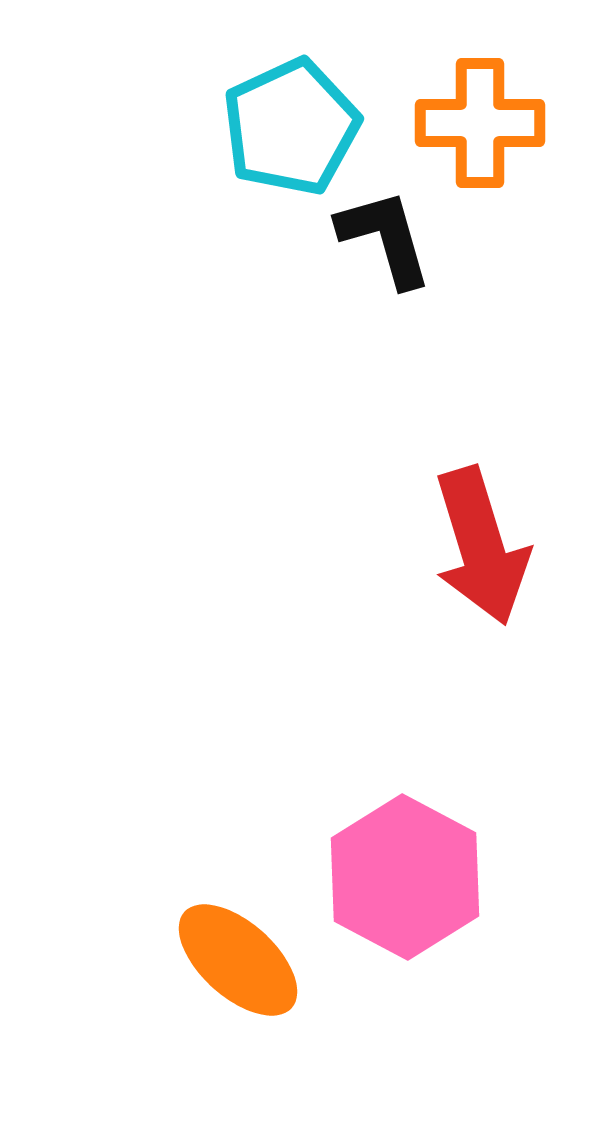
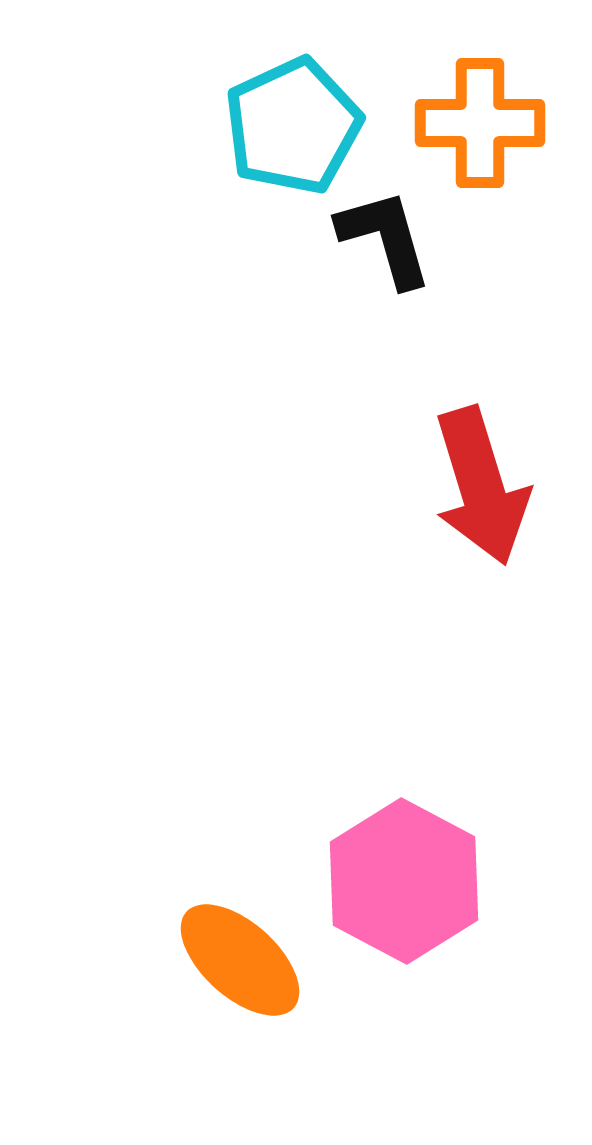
cyan pentagon: moved 2 px right, 1 px up
red arrow: moved 60 px up
pink hexagon: moved 1 px left, 4 px down
orange ellipse: moved 2 px right
